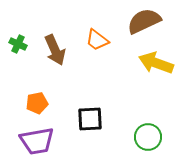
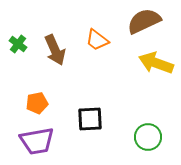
green cross: rotated 12 degrees clockwise
